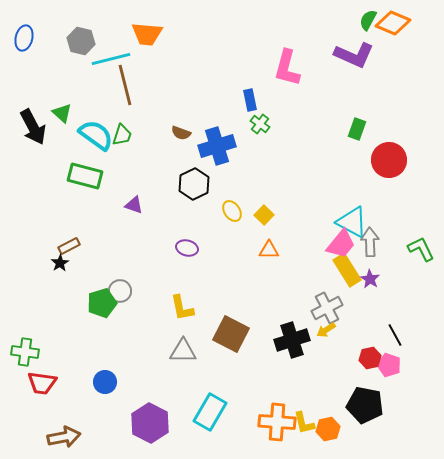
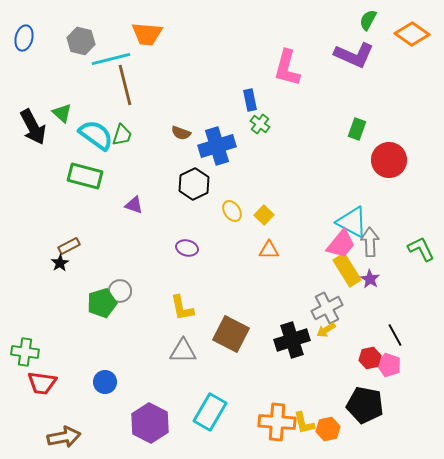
orange diamond at (393, 23): moved 19 px right, 11 px down; rotated 12 degrees clockwise
